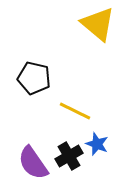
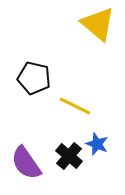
yellow line: moved 5 px up
black cross: rotated 20 degrees counterclockwise
purple semicircle: moved 7 px left
